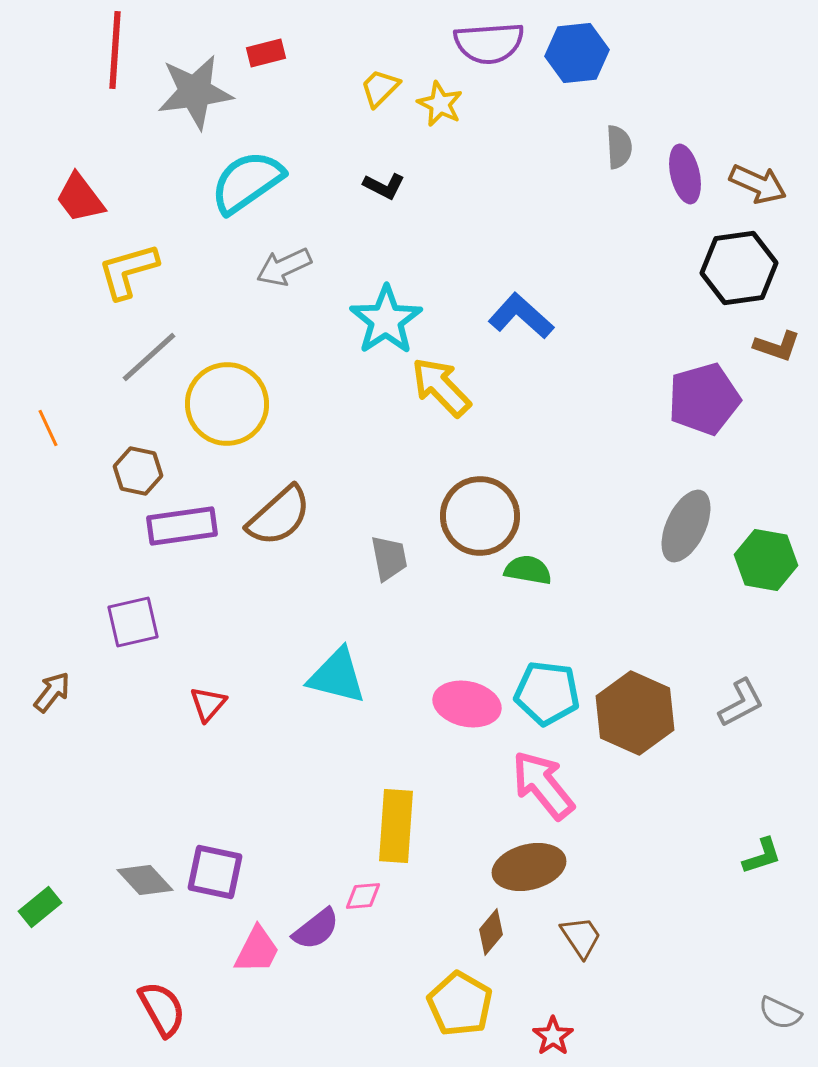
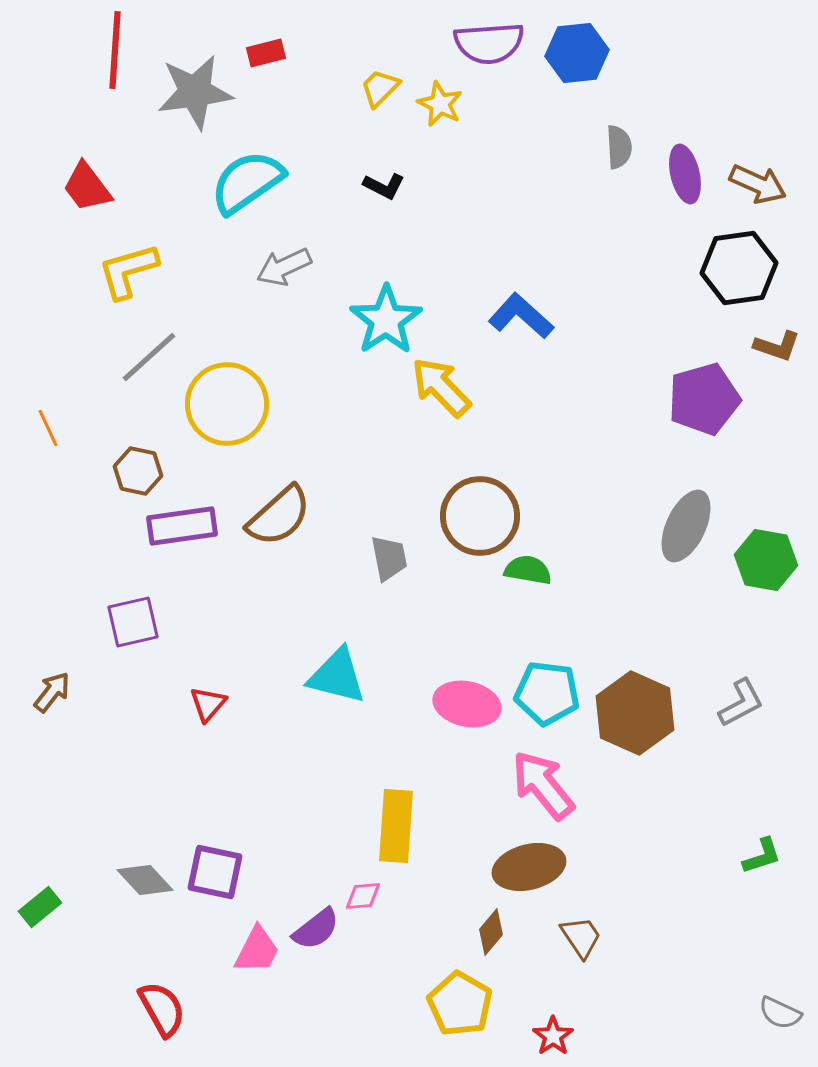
red trapezoid at (80, 198): moved 7 px right, 11 px up
